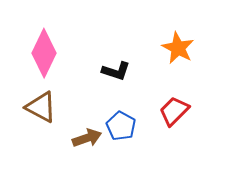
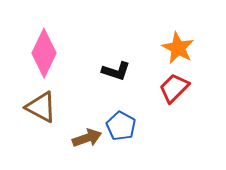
red trapezoid: moved 23 px up
